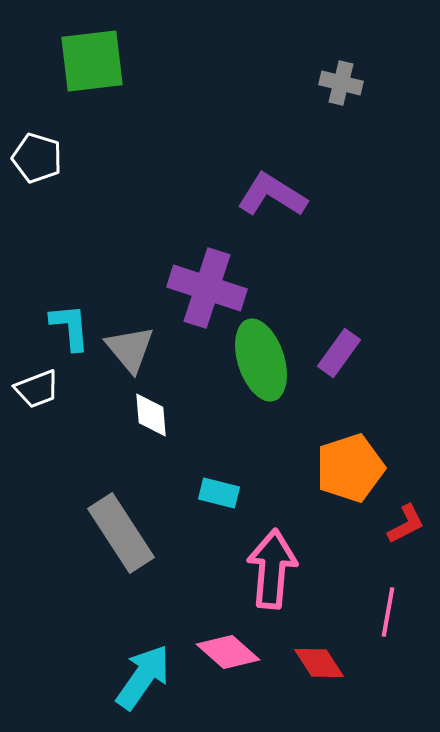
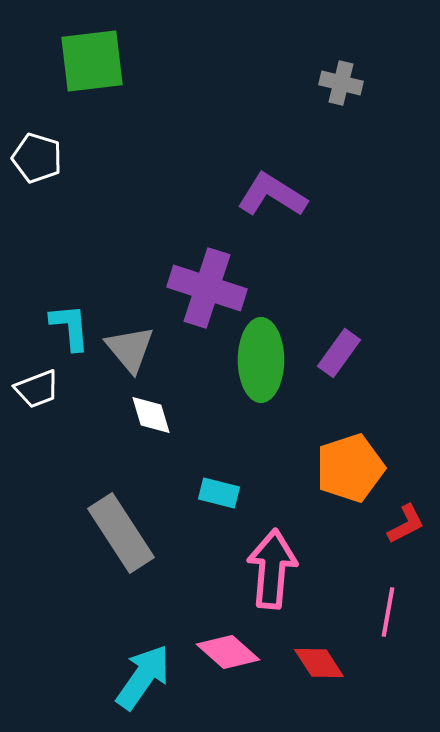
green ellipse: rotated 18 degrees clockwise
white diamond: rotated 12 degrees counterclockwise
